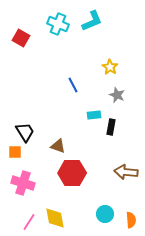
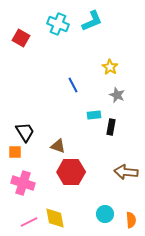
red hexagon: moved 1 px left, 1 px up
pink line: rotated 30 degrees clockwise
